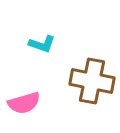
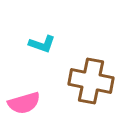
brown cross: moved 1 px left
